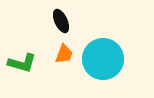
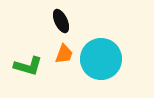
cyan circle: moved 2 px left
green L-shape: moved 6 px right, 3 px down
